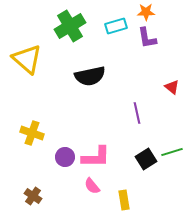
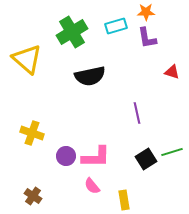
green cross: moved 2 px right, 6 px down
red triangle: moved 15 px up; rotated 21 degrees counterclockwise
purple circle: moved 1 px right, 1 px up
